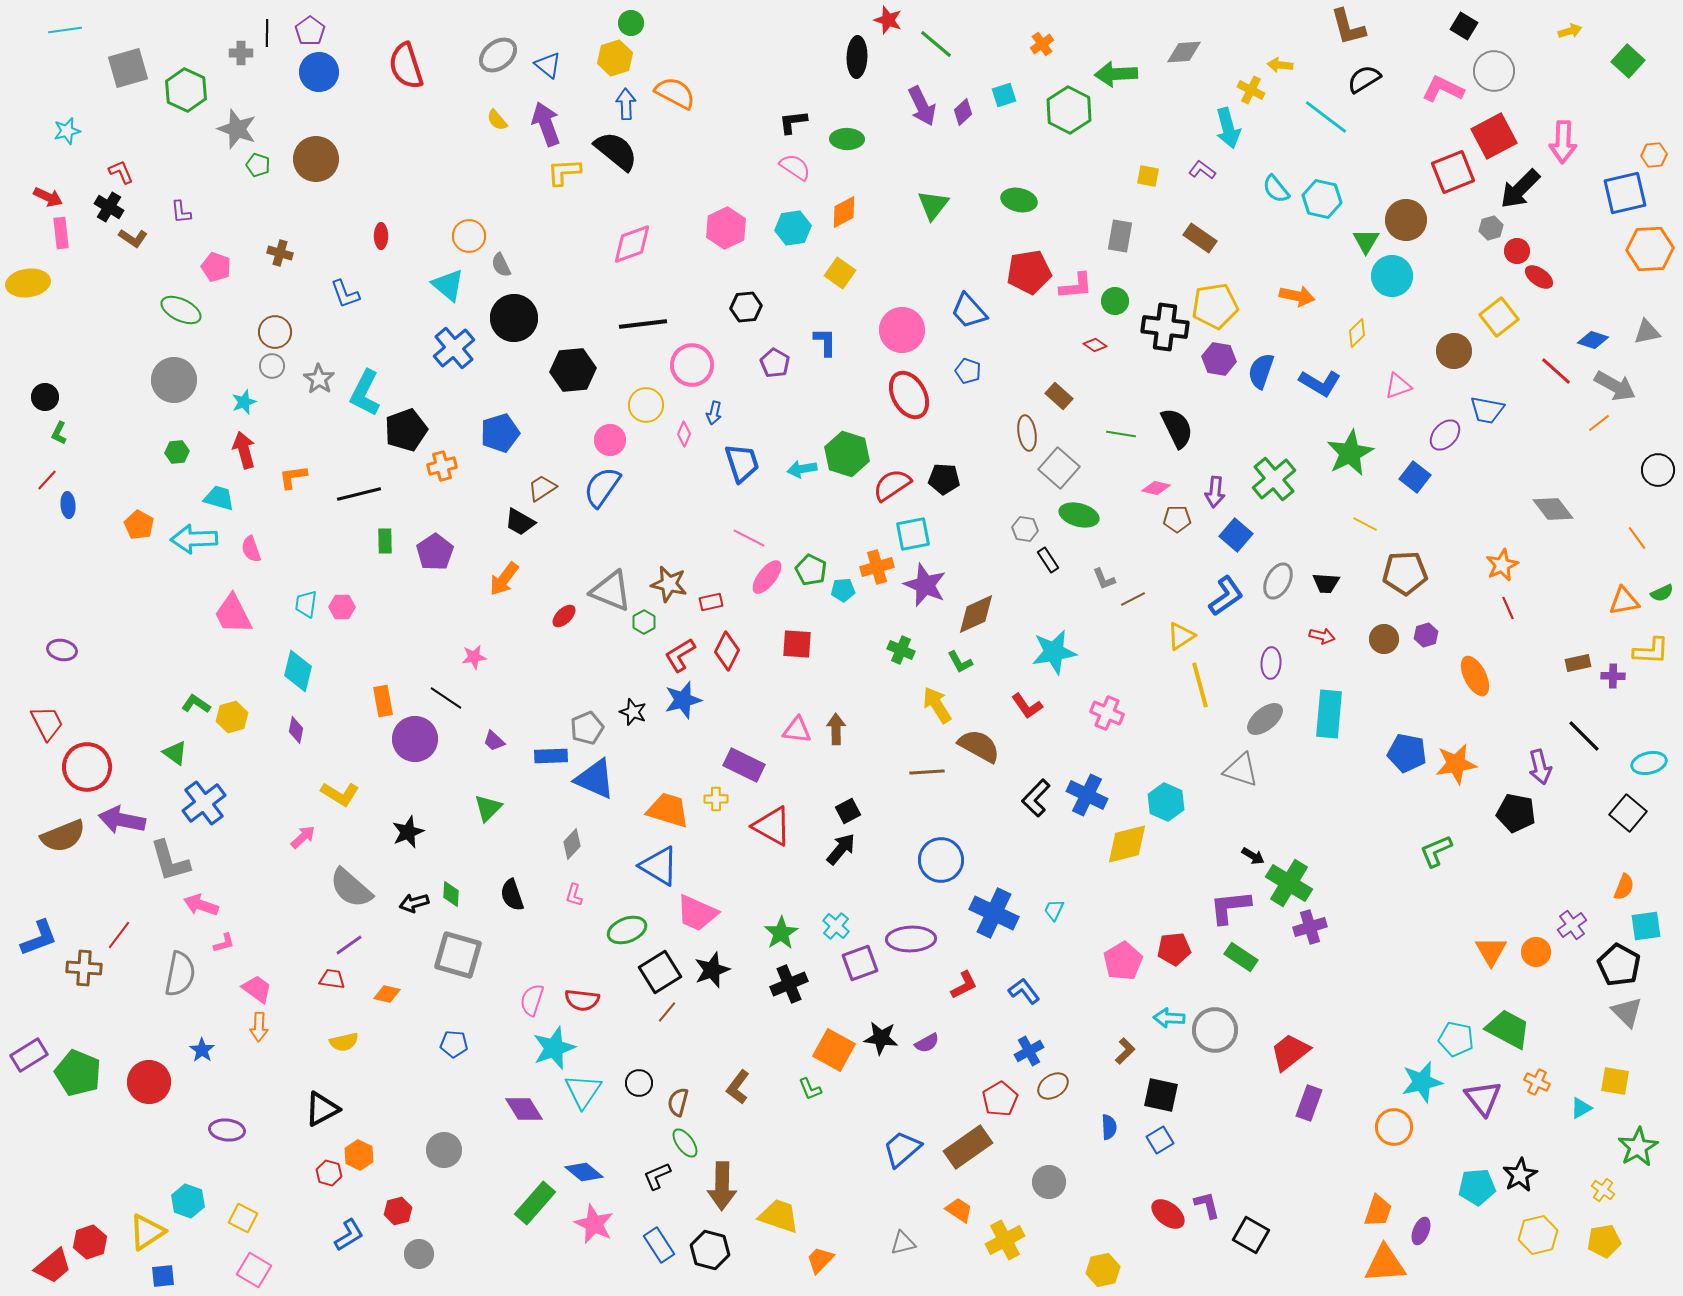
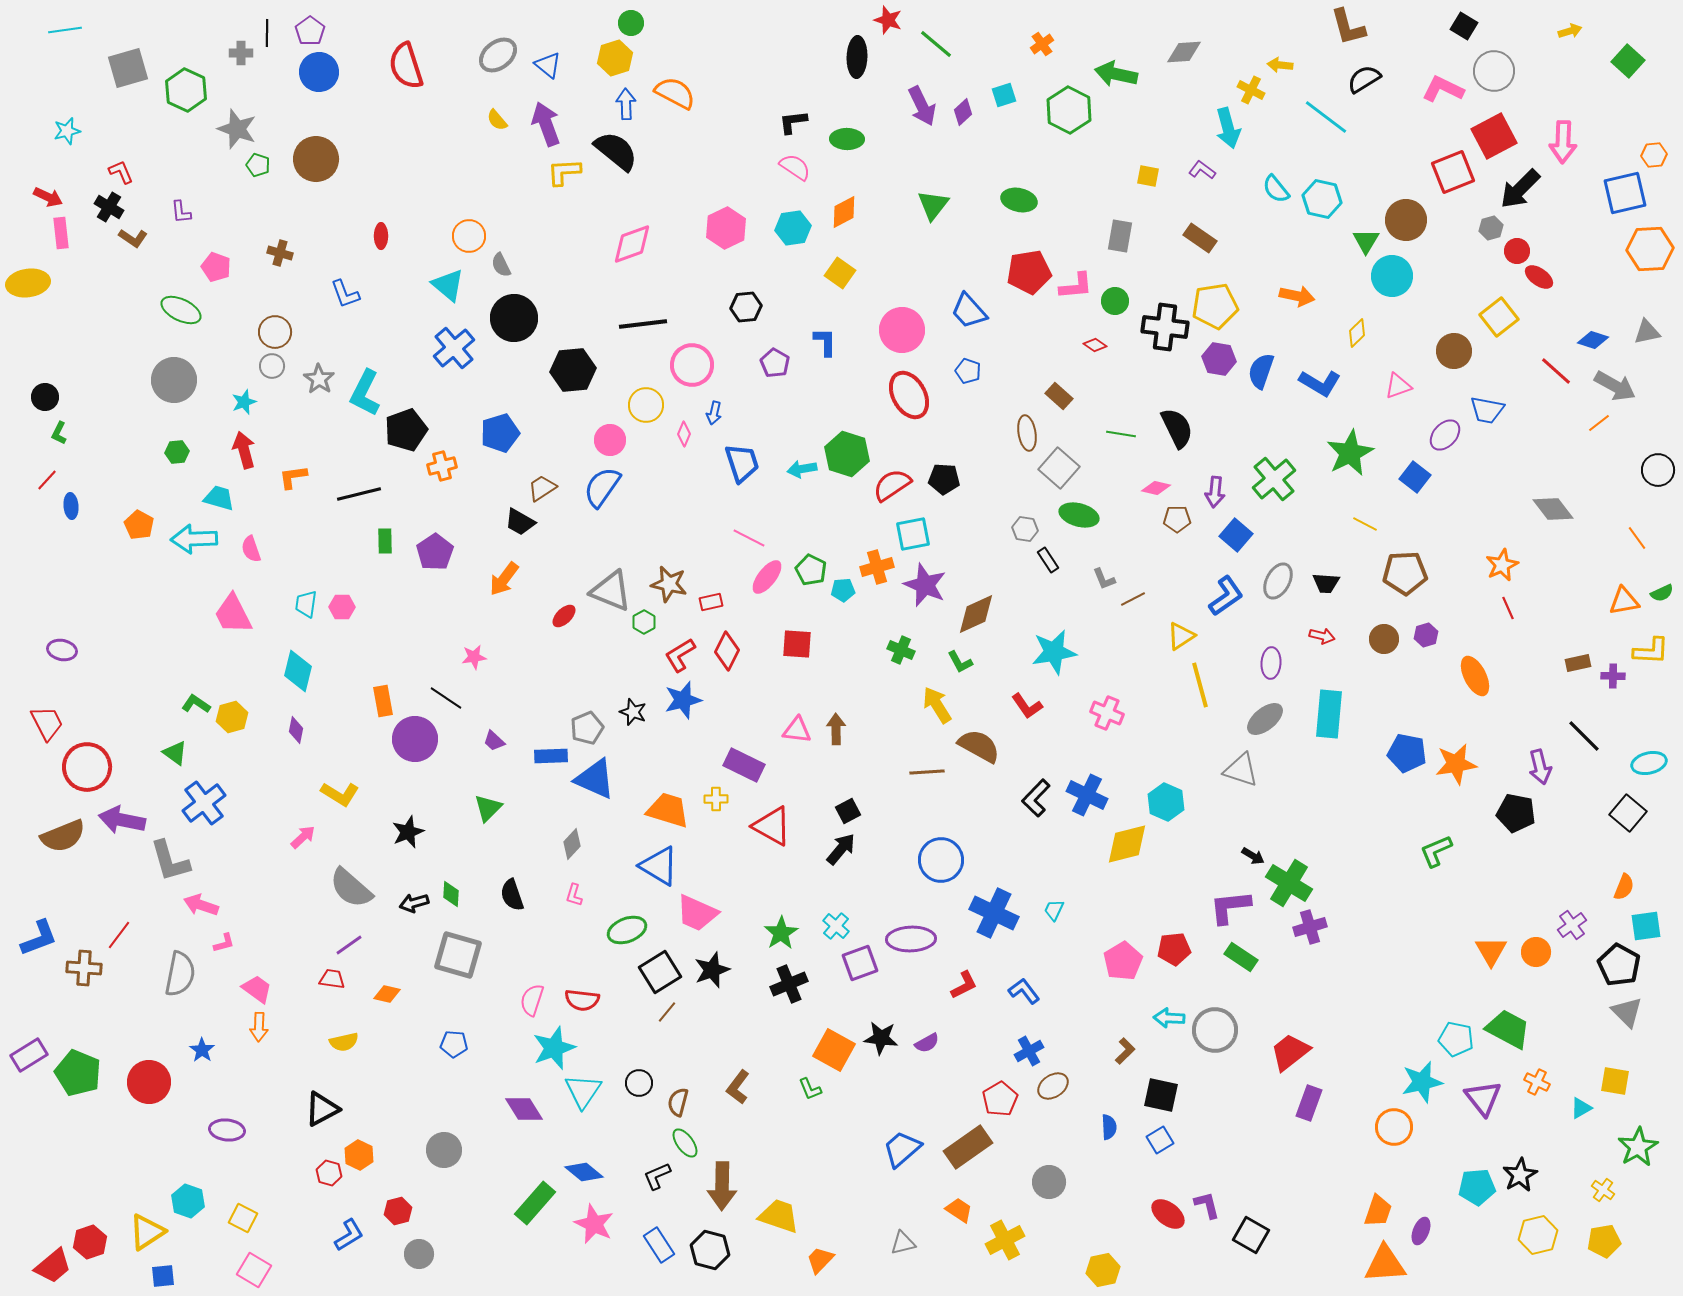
green arrow at (1116, 74): rotated 15 degrees clockwise
blue ellipse at (68, 505): moved 3 px right, 1 px down
